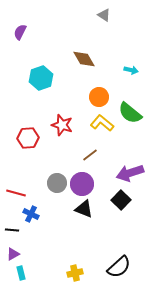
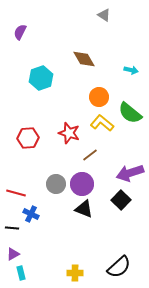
red star: moved 7 px right, 8 px down
gray circle: moved 1 px left, 1 px down
black line: moved 2 px up
yellow cross: rotated 14 degrees clockwise
